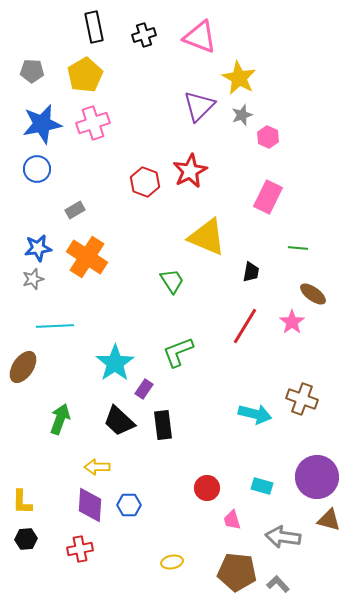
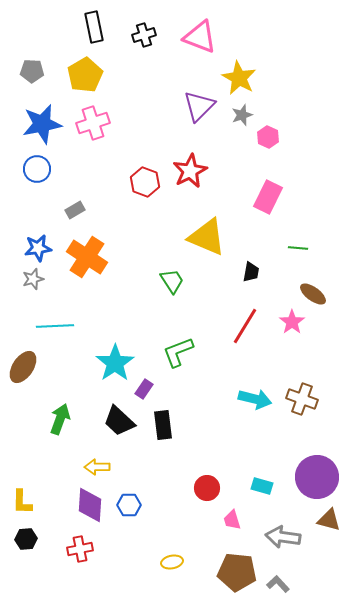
cyan arrow at (255, 414): moved 15 px up
